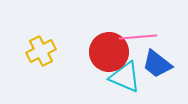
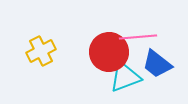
cyan triangle: rotated 44 degrees counterclockwise
